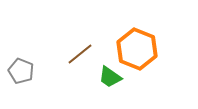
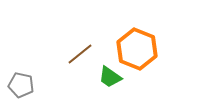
gray pentagon: moved 14 px down; rotated 10 degrees counterclockwise
